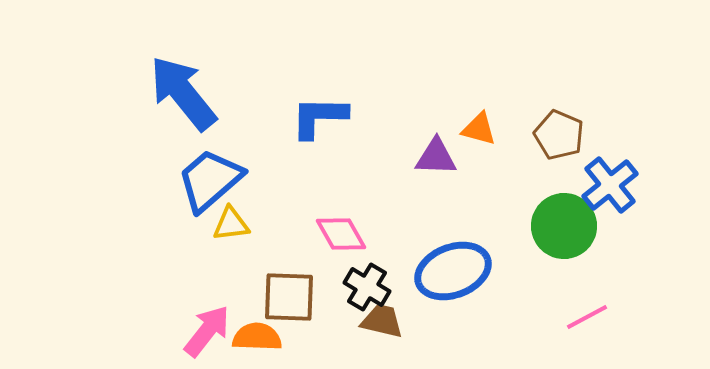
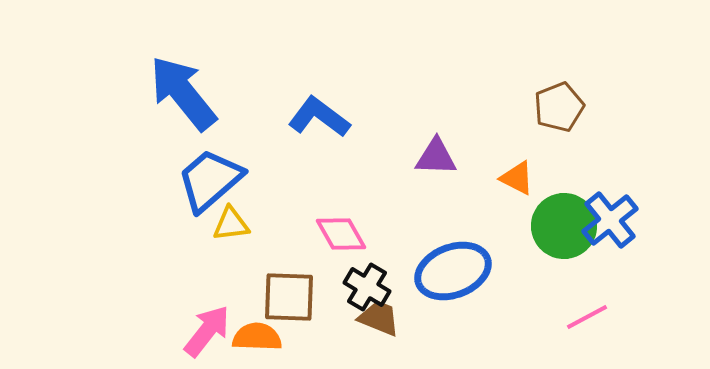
blue L-shape: rotated 36 degrees clockwise
orange triangle: moved 38 px right, 49 px down; rotated 12 degrees clockwise
brown pentagon: moved 28 px up; rotated 27 degrees clockwise
blue cross: moved 35 px down
brown trapezoid: moved 3 px left, 3 px up; rotated 9 degrees clockwise
